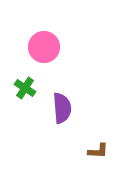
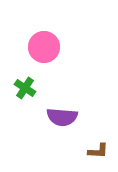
purple semicircle: moved 9 px down; rotated 100 degrees clockwise
